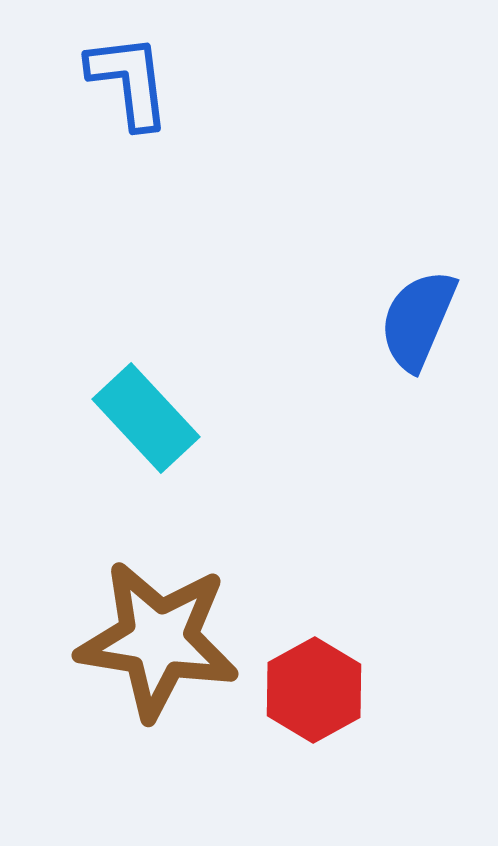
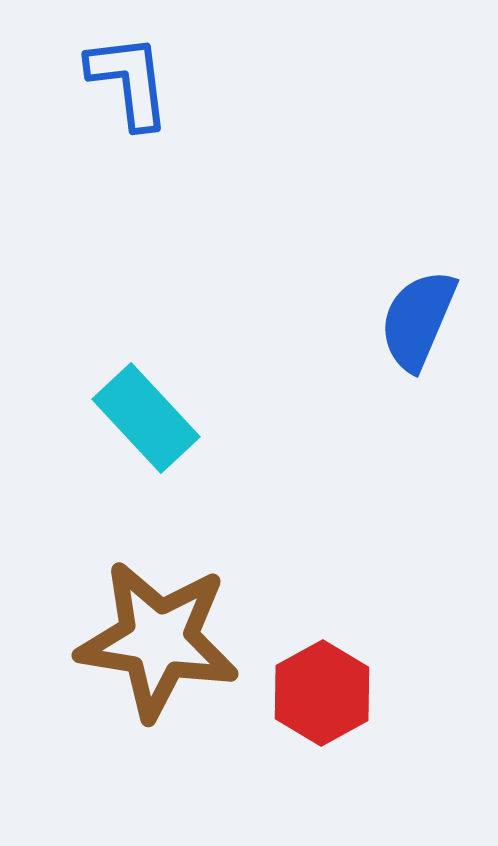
red hexagon: moved 8 px right, 3 px down
